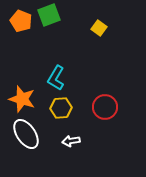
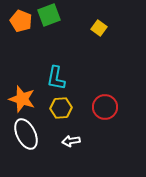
cyan L-shape: rotated 20 degrees counterclockwise
white ellipse: rotated 8 degrees clockwise
